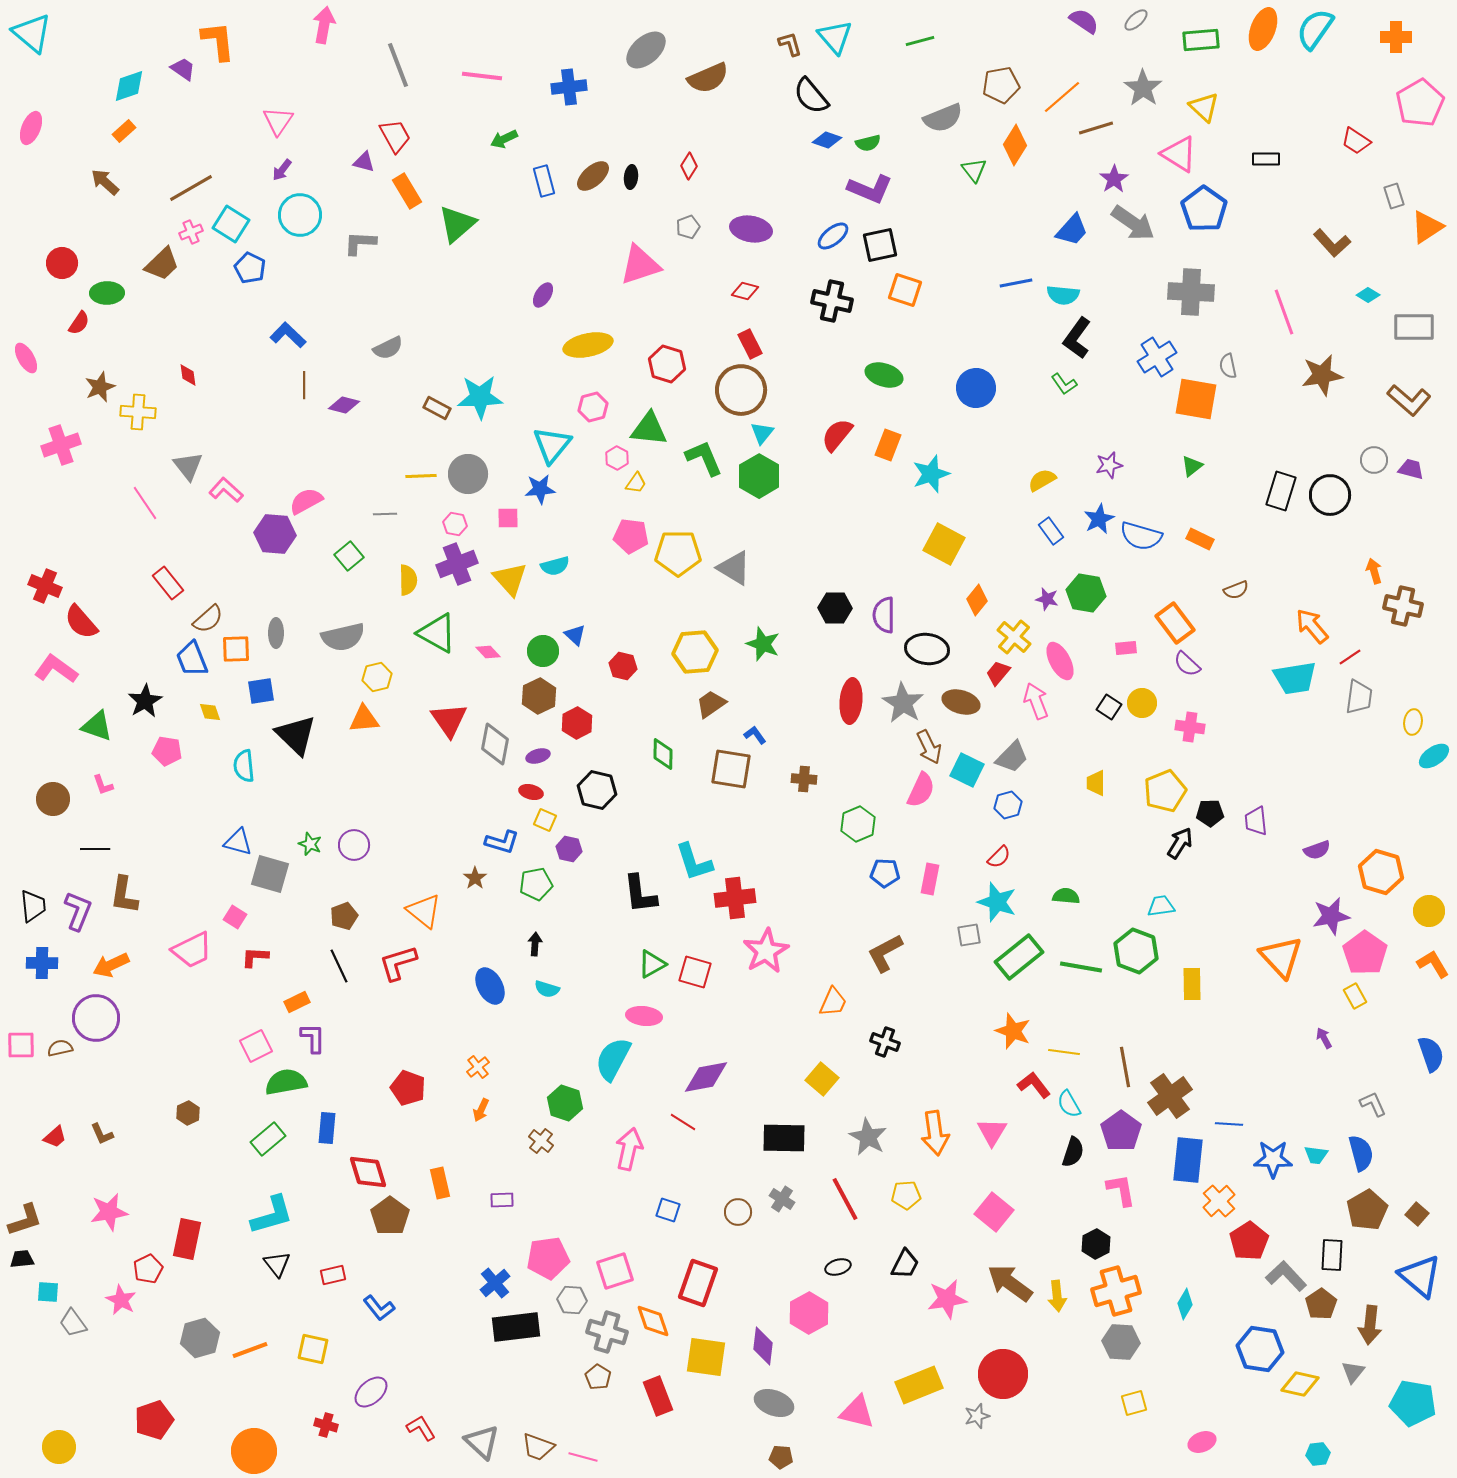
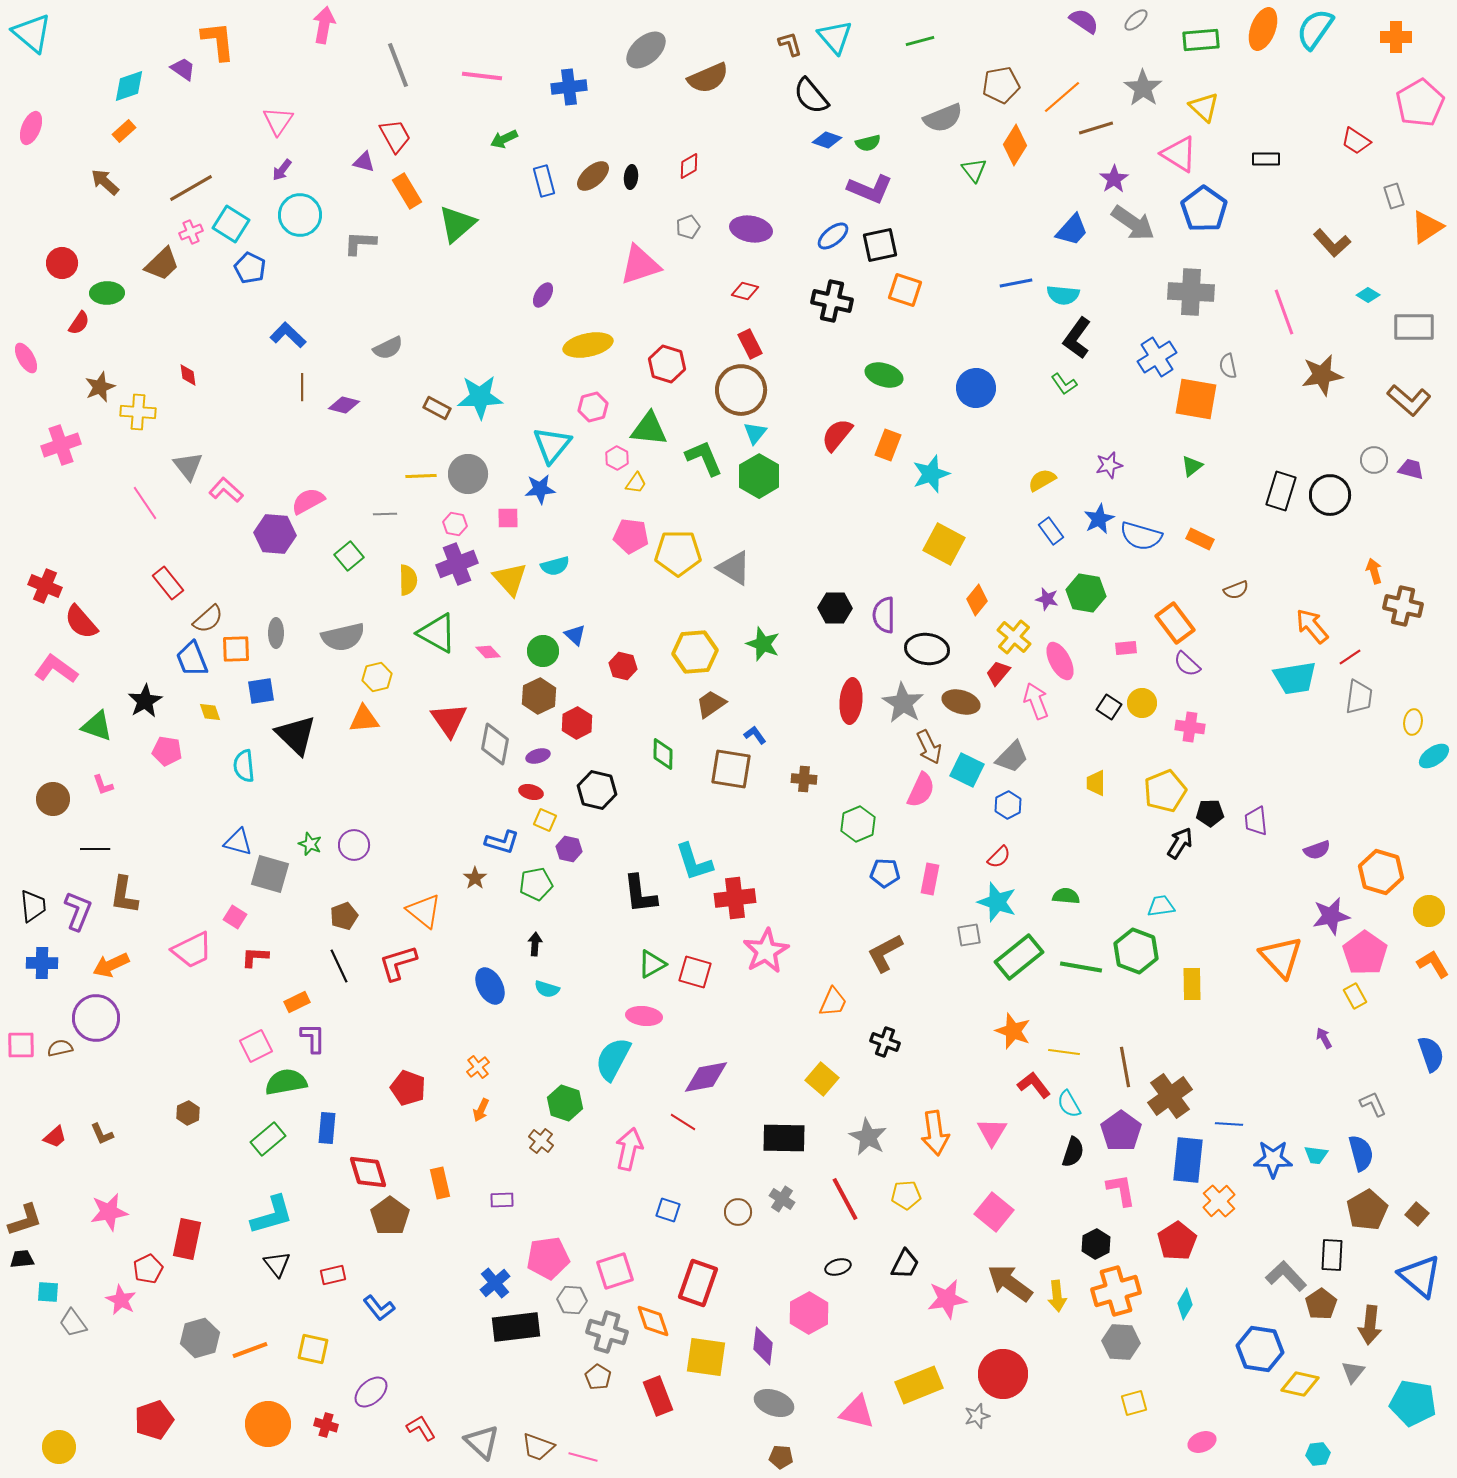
red diamond at (689, 166): rotated 28 degrees clockwise
brown line at (304, 385): moved 2 px left, 2 px down
cyan triangle at (762, 433): moved 7 px left
pink semicircle at (306, 501): moved 2 px right
blue hexagon at (1008, 805): rotated 12 degrees counterclockwise
red pentagon at (1249, 1241): moved 72 px left
orange circle at (254, 1451): moved 14 px right, 27 px up
